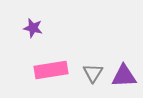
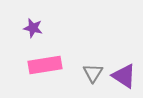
pink rectangle: moved 6 px left, 5 px up
purple triangle: rotated 36 degrees clockwise
